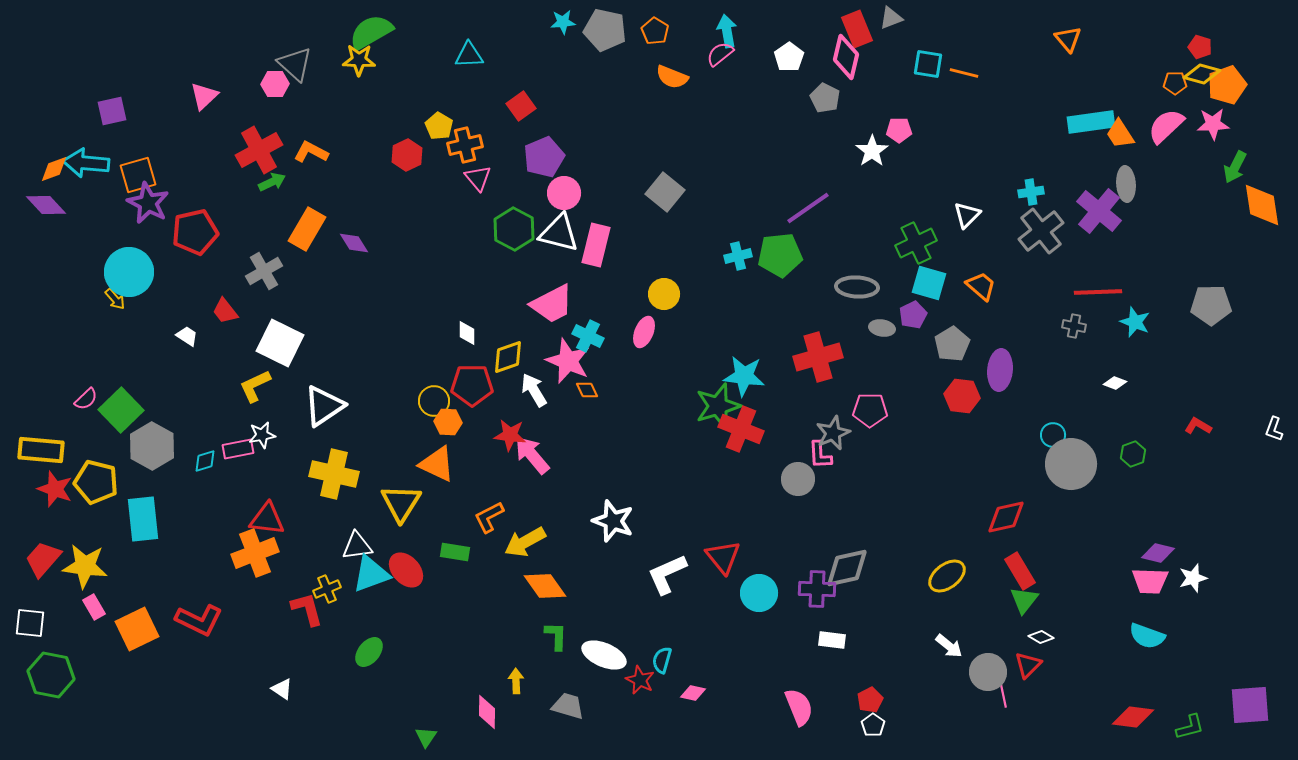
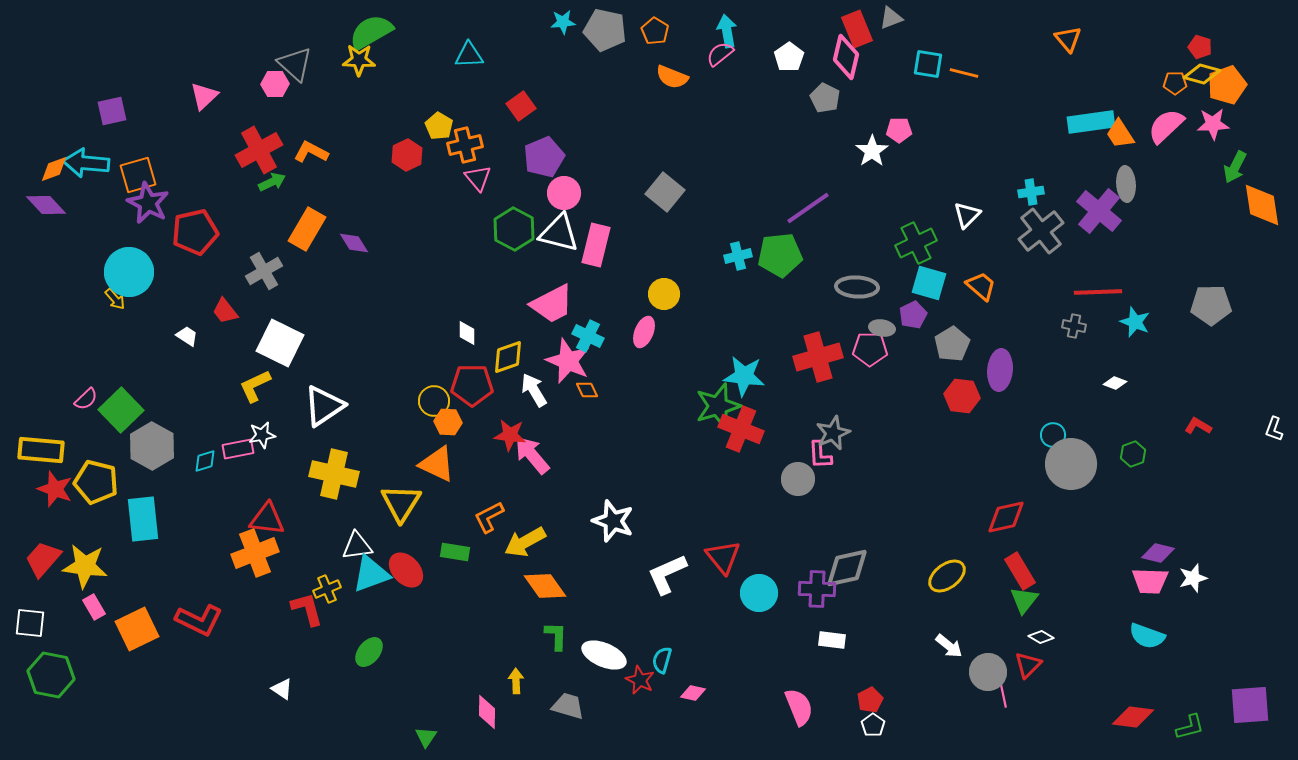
pink pentagon at (870, 410): moved 61 px up
